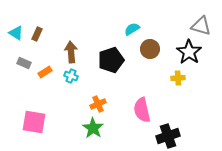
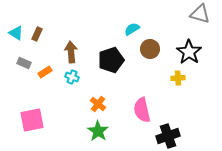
gray triangle: moved 1 px left, 12 px up
cyan cross: moved 1 px right, 1 px down
orange cross: rotated 28 degrees counterclockwise
pink square: moved 2 px left, 2 px up; rotated 20 degrees counterclockwise
green star: moved 5 px right, 3 px down
